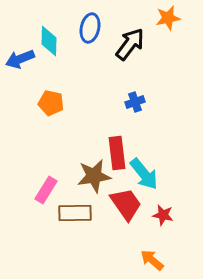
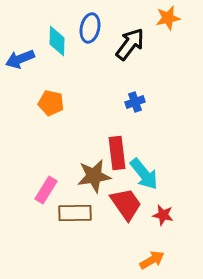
cyan diamond: moved 8 px right
orange arrow: rotated 110 degrees clockwise
